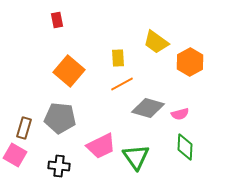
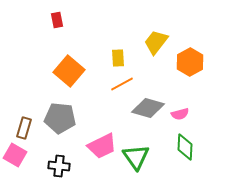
yellow trapezoid: rotated 92 degrees clockwise
pink trapezoid: moved 1 px right
